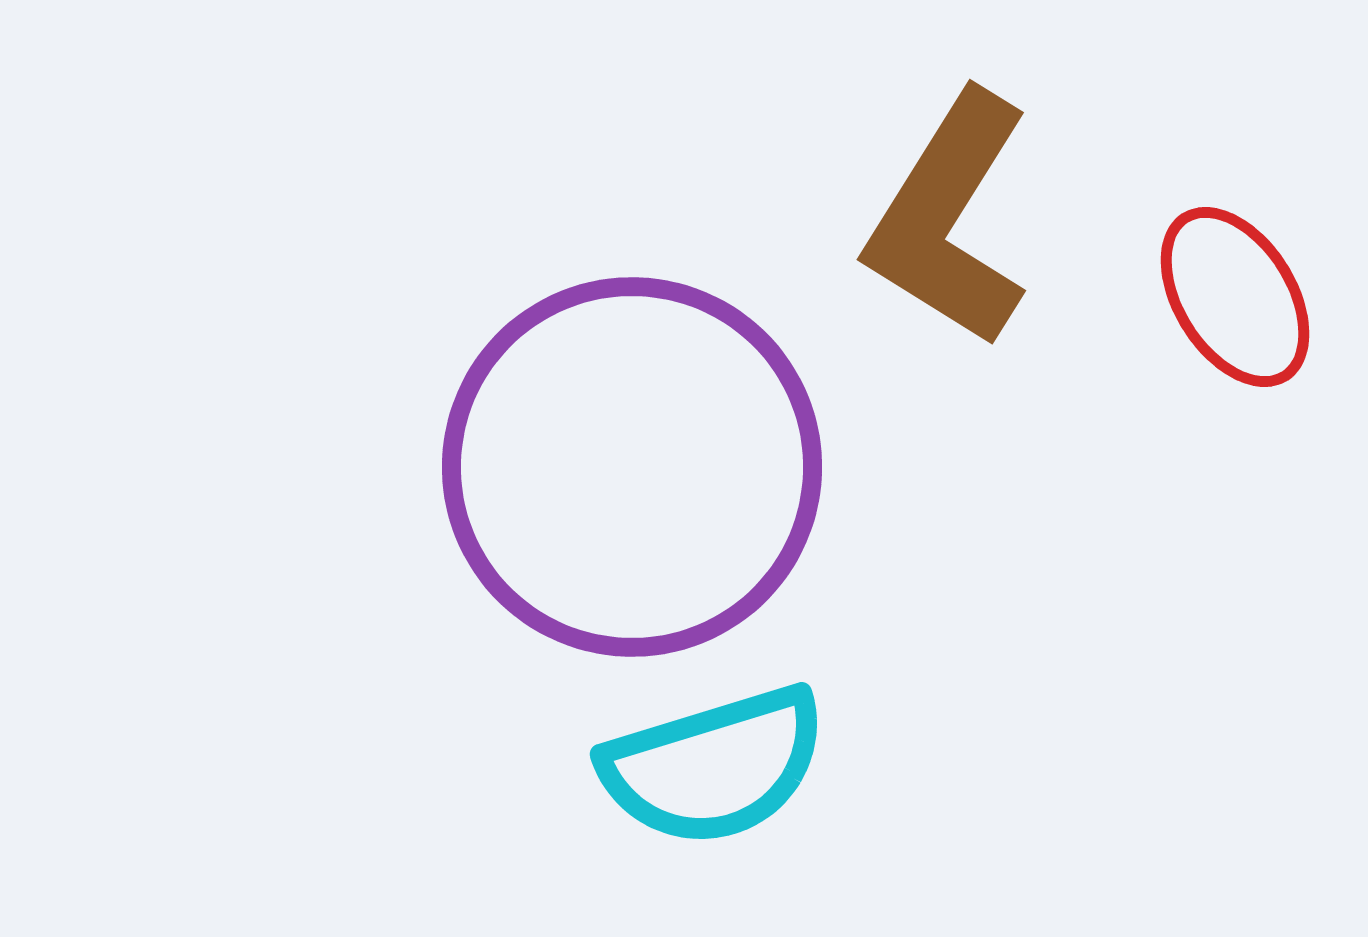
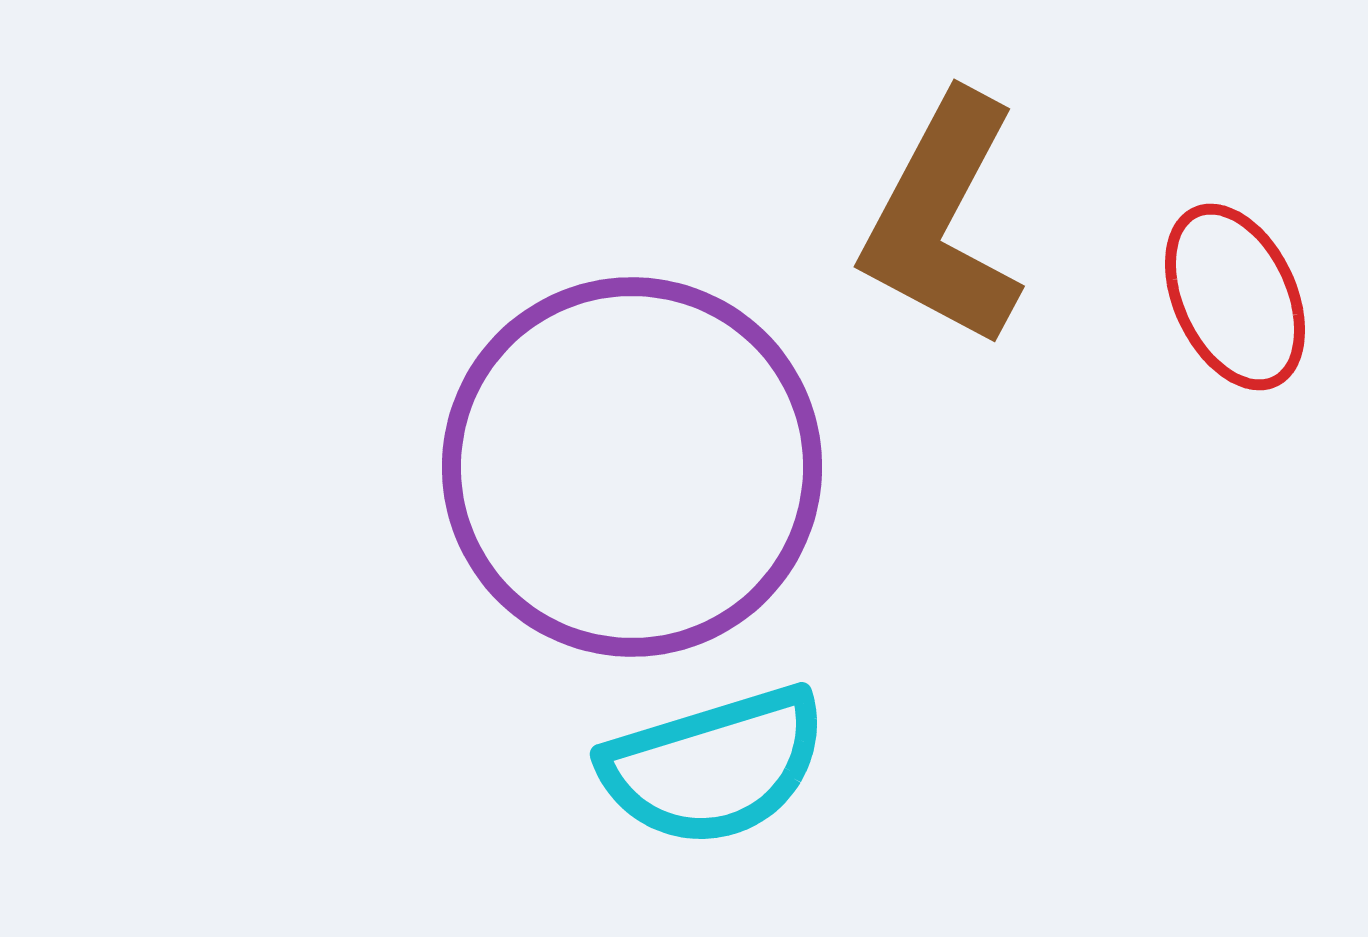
brown L-shape: moved 6 px left, 1 px down; rotated 4 degrees counterclockwise
red ellipse: rotated 7 degrees clockwise
